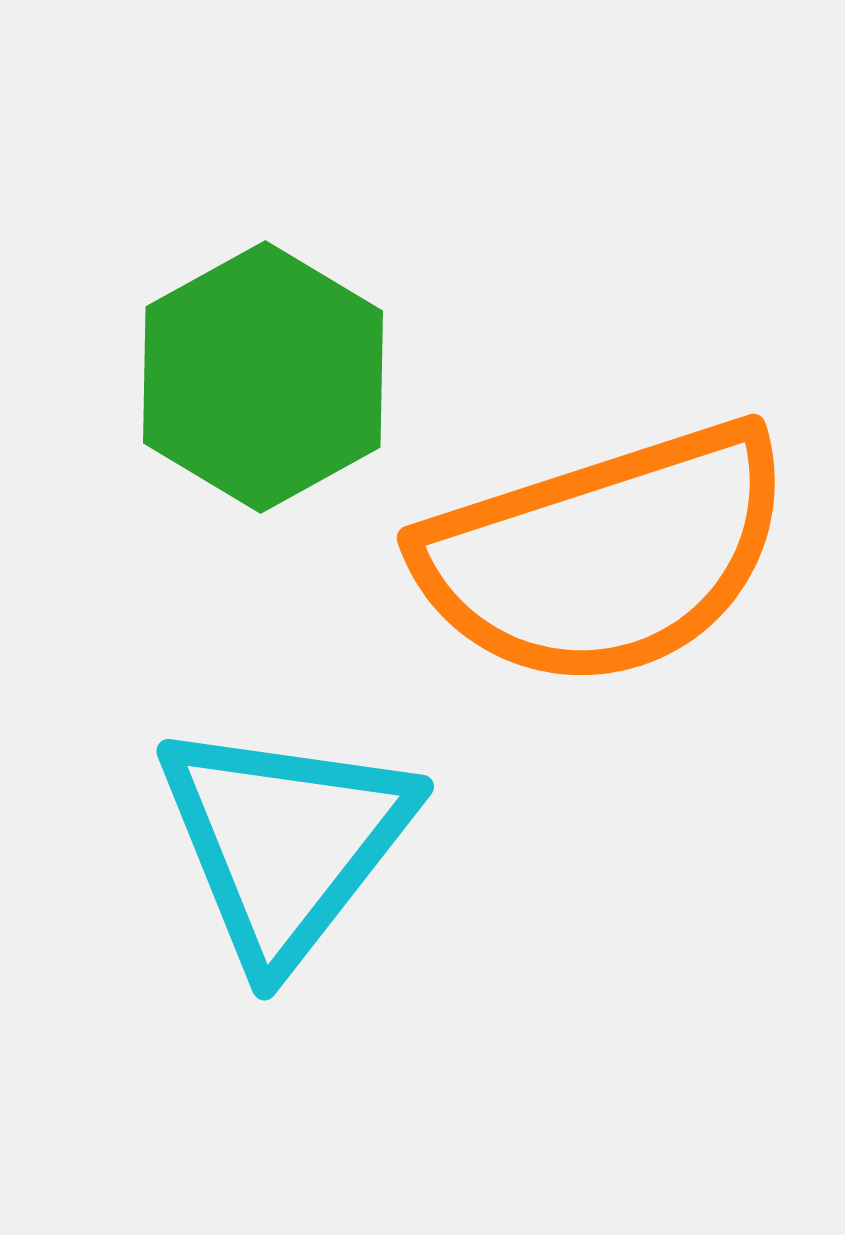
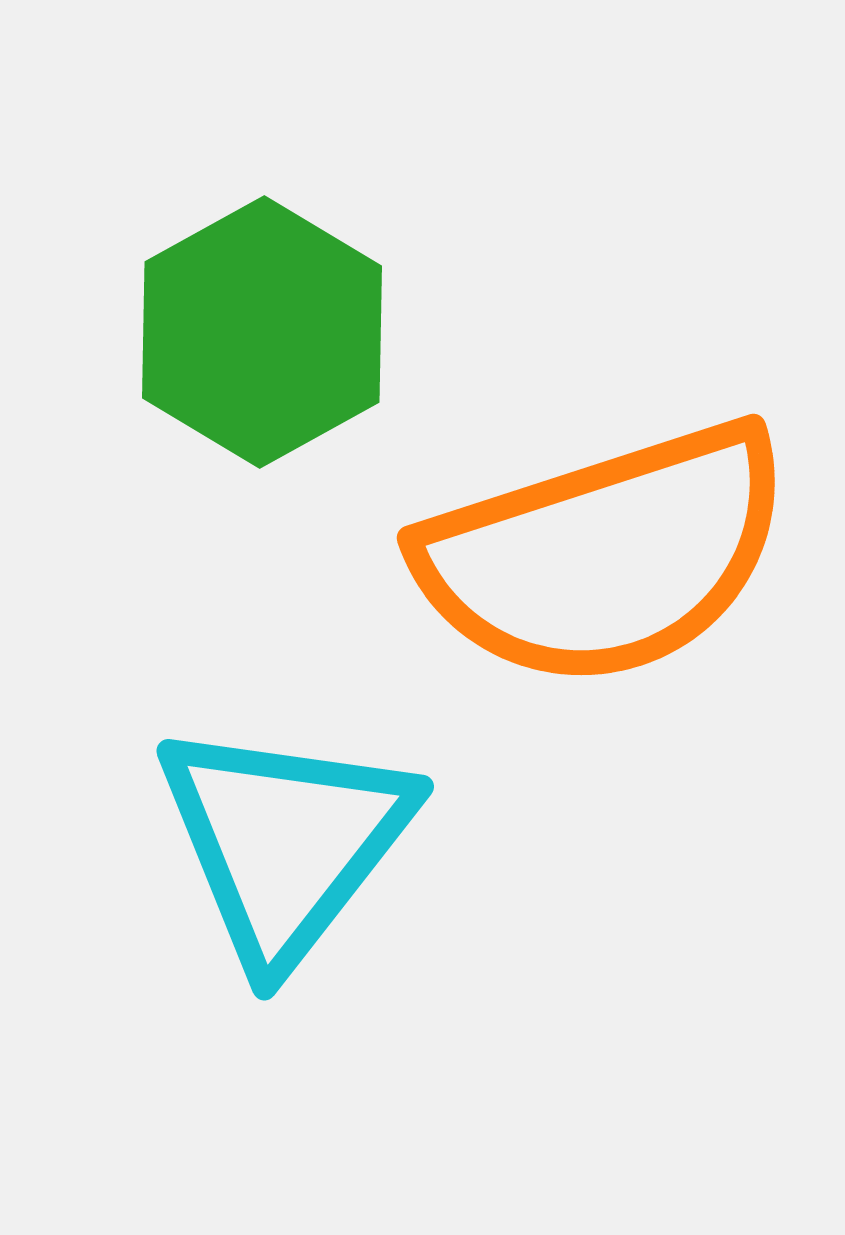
green hexagon: moved 1 px left, 45 px up
